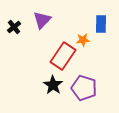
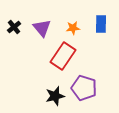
purple triangle: moved 8 px down; rotated 24 degrees counterclockwise
orange star: moved 10 px left, 12 px up
black star: moved 2 px right, 11 px down; rotated 24 degrees clockwise
